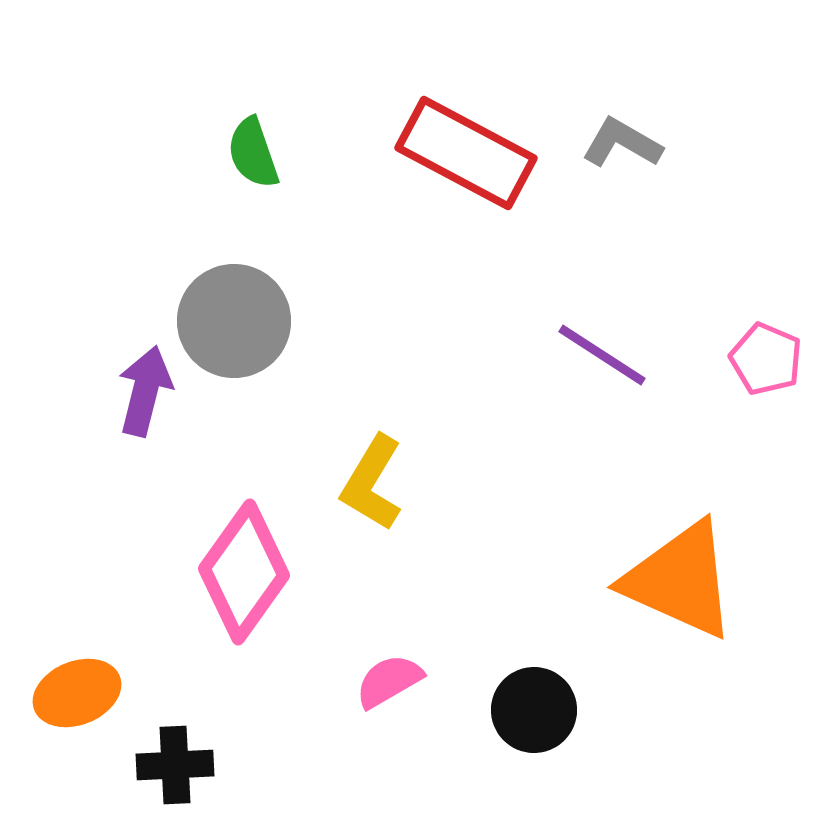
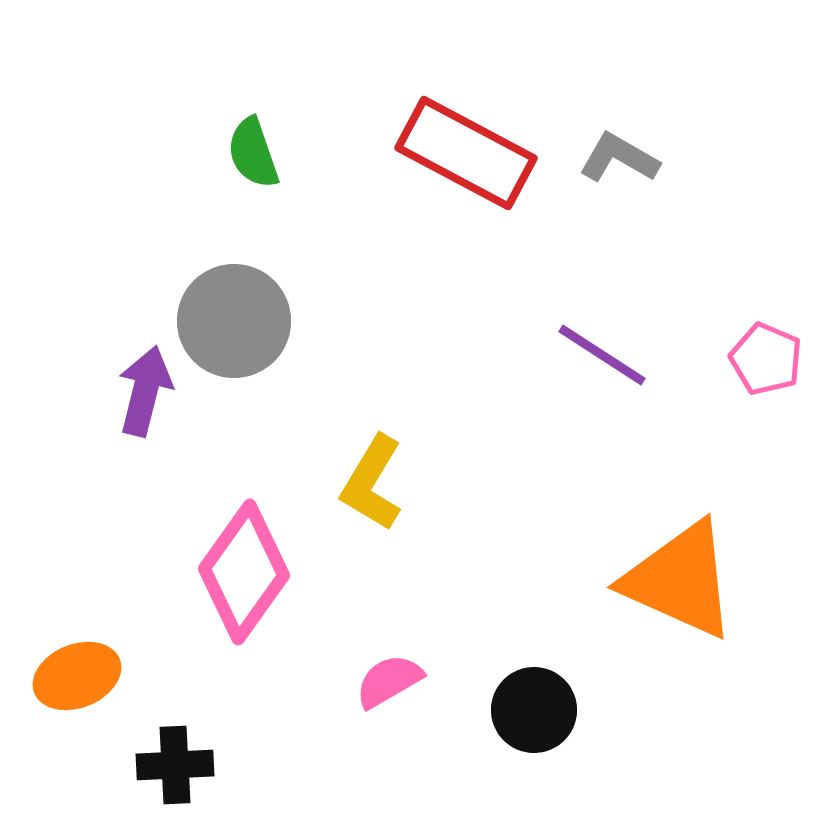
gray L-shape: moved 3 px left, 15 px down
orange ellipse: moved 17 px up
